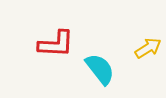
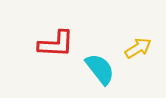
yellow arrow: moved 10 px left
